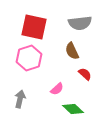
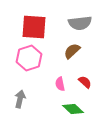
red square: rotated 8 degrees counterclockwise
brown semicircle: rotated 72 degrees clockwise
red semicircle: moved 8 px down
pink semicircle: moved 3 px right, 5 px up; rotated 120 degrees clockwise
